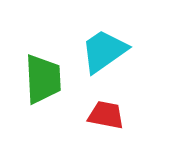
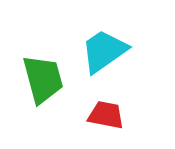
green trapezoid: rotated 12 degrees counterclockwise
